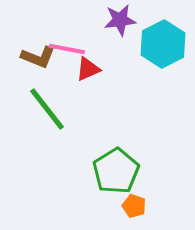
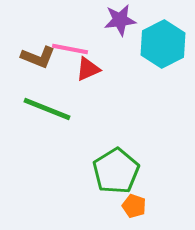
pink line: moved 3 px right
green line: rotated 30 degrees counterclockwise
